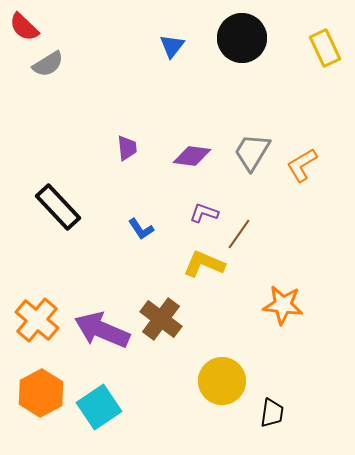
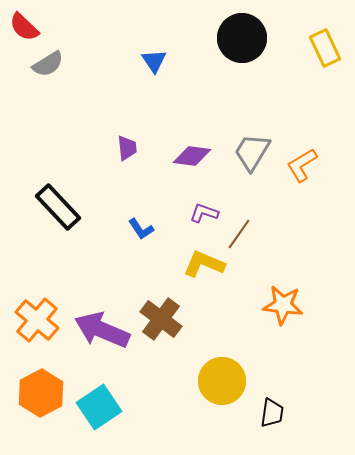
blue triangle: moved 18 px left, 15 px down; rotated 12 degrees counterclockwise
